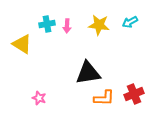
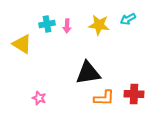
cyan arrow: moved 2 px left, 3 px up
red cross: rotated 24 degrees clockwise
